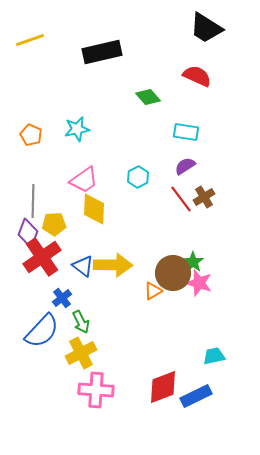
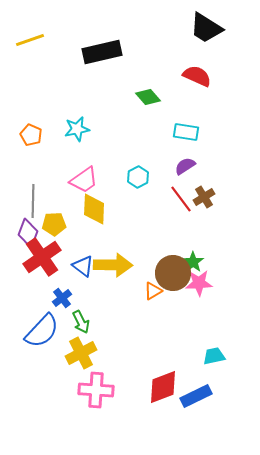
pink star: rotated 20 degrees counterclockwise
